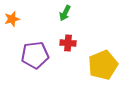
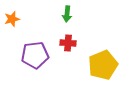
green arrow: moved 2 px right, 1 px down; rotated 21 degrees counterclockwise
